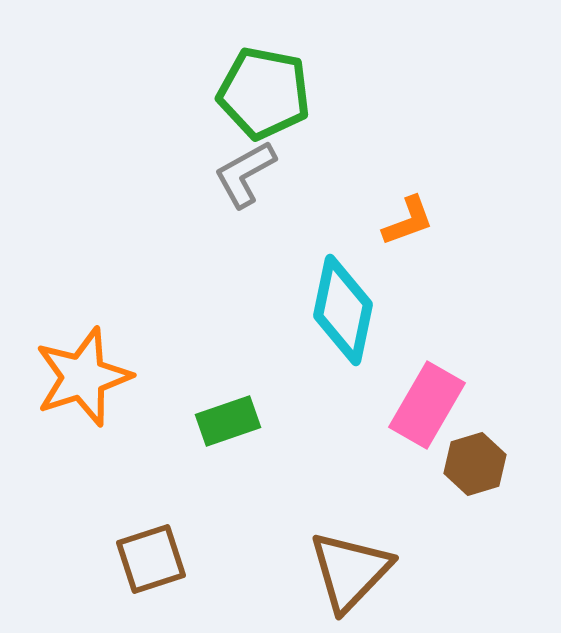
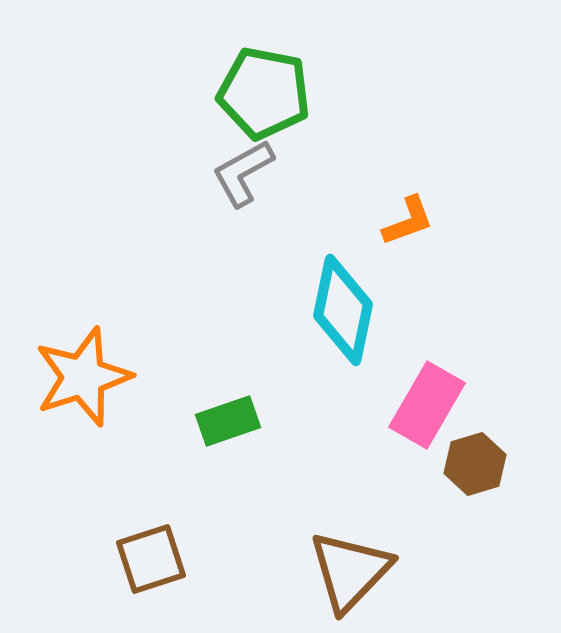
gray L-shape: moved 2 px left, 1 px up
